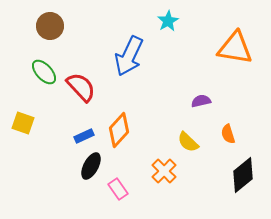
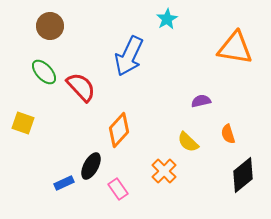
cyan star: moved 1 px left, 2 px up
blue rectangle: moved 20 px left, 47 px down
